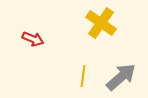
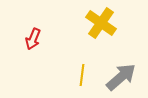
red arrow: rotated 90 degrees clockwise
yellow line: moved 1 px left, 1 px up
